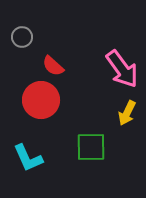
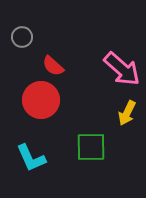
pink arrow: rotated 12 degrees counterclockwise
cyan L-shape: moved 3 px right
